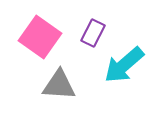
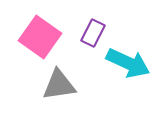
cyan arrow: moved 4 px right, 2 px up; rotated 114 degrees counterclockwise
gray triangle: rotated 12 degrees counterclockwise
